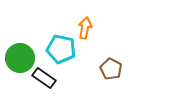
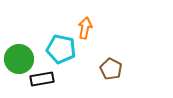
green circle: moved 1 px left, 1 px down
black rectangle: moved 2 px left, 1 px down; rotated 45 degrees counterclockwise
